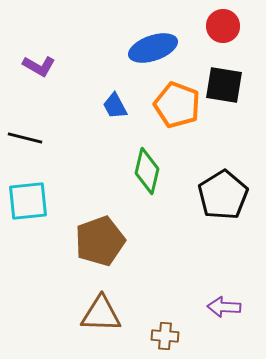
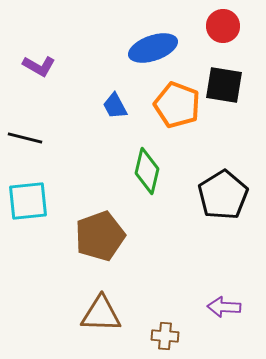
brown pentagon: moved 5 px up
